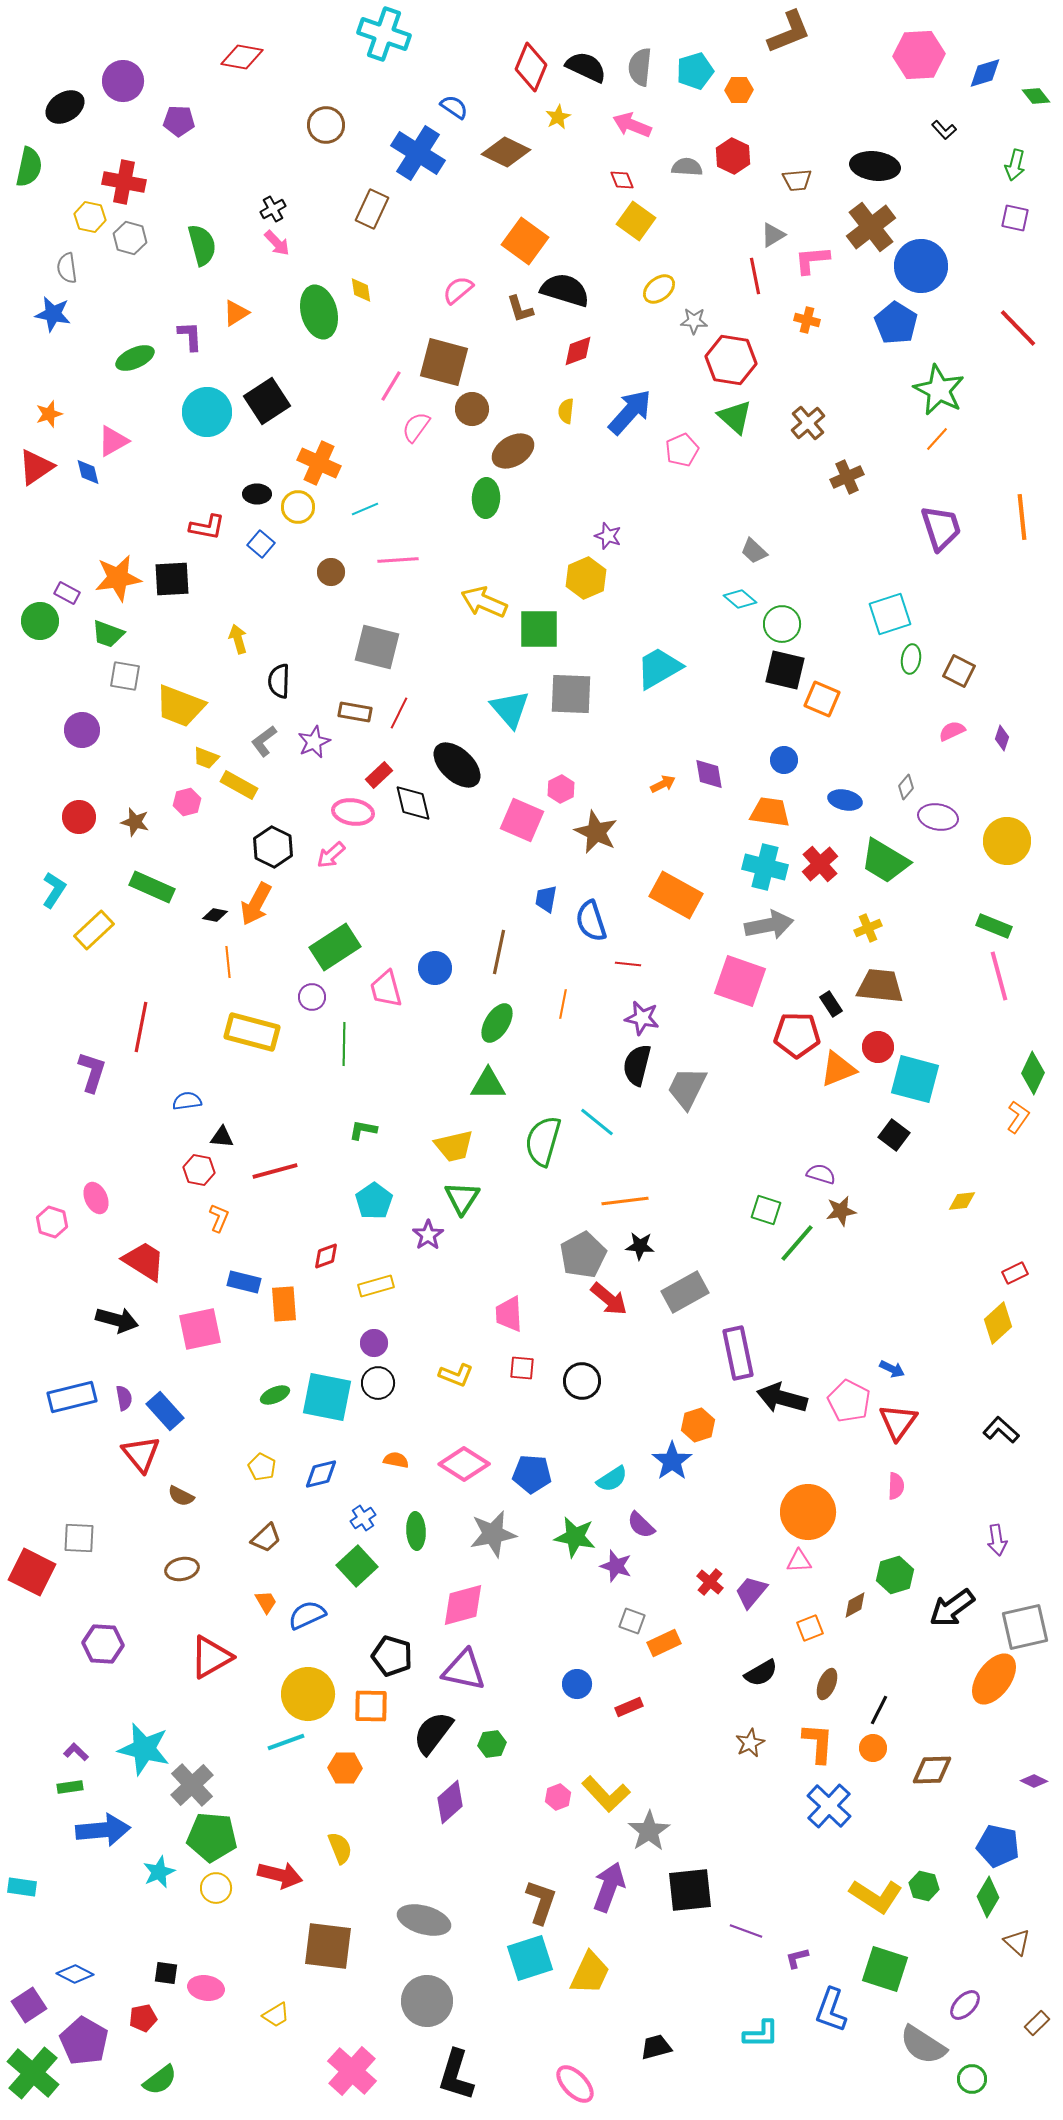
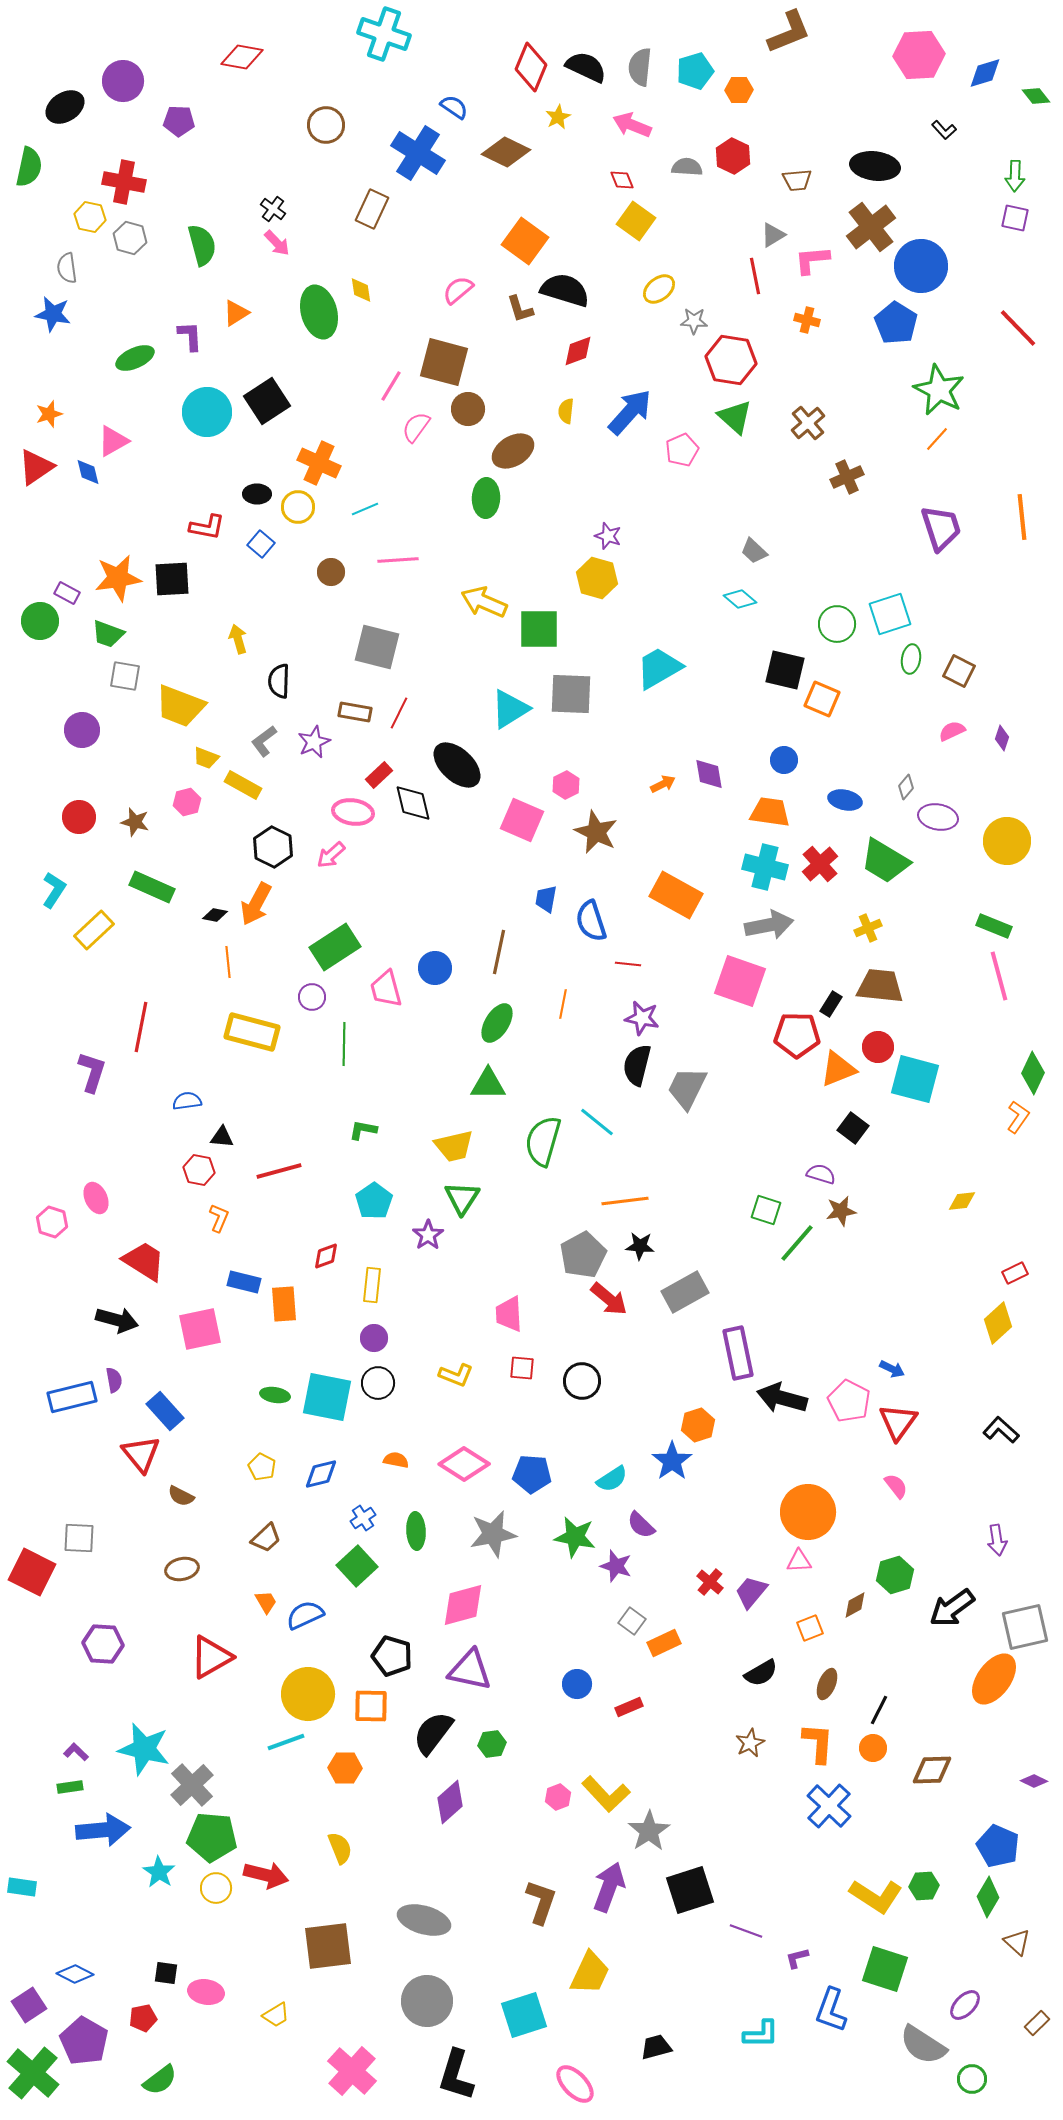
green arrow at (1015, 165): moved 11 px down; rotated 12 degrees counterclockwise
black cross at (273, 209): rotated 25 degrees counterclockwise
brown circle at (472, 409): moved 4 px left
yellow hexagon at (586, 578): moved 11 px right; rotated 21 degrees counterclockwise
green circle at (782, 624): moved 55 px right
cyan triangle at (510, 709): rotated 39 degrees clockwise
yellow rectangle at (239, 785): moved 4 px right
pink hexagon at (561, 789): moved 5 px right, 4 px up
black rectangle at (831, 1004): rotated 65 degrees clockwise
black square at (894, 1135): moved 41 px left, 7 px up
red line at (275, 1171): moved 4 px right
yellow rectangle at (376, 1286): moved 4 px left, 1 px up; rotated 68 degrees counterclockwise
purple circle at (374, 1343): moved 5 px up
green ellipse at (275, 1395): rotated 32 degrees clockwise
purple semicircle at (124, 1398): moved 10 px left, 18 px up
pink semicircle at (896, 1486): rotated 40 degrees counterclockwise
blue semicircle at (307, 1615): moved 2 px left
gray square at (632, 1621): rotated 16 degrees clockwise
purple triangle at (464, 1670): moved 6 px right
blue pentagon at (998, 1846): rotated 12 degrees clockwise
cyan star at (159, 1872): rotated 16 degrees counterclockwise
red arrow at (280, 1875): moved 14 px left
green hexagon at (924, 1886): rotated 16 degrees counterclockwise
black square at (690, 1890): rotated 12 degrees counterclockwise
brown square at (328, 1946): rotated 14 degrees counterclockwise
cyan square at (530, 1958): moved 6 px left, 57 px down
pink ellipse at (206, 1988): moved 4 px down
